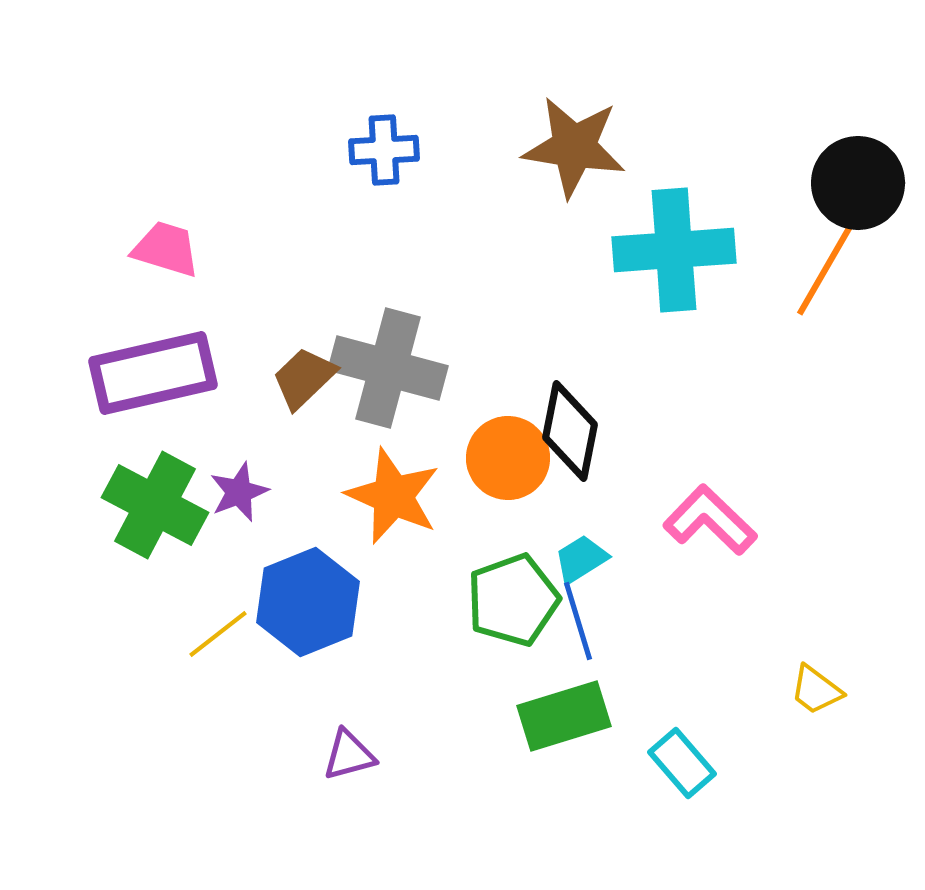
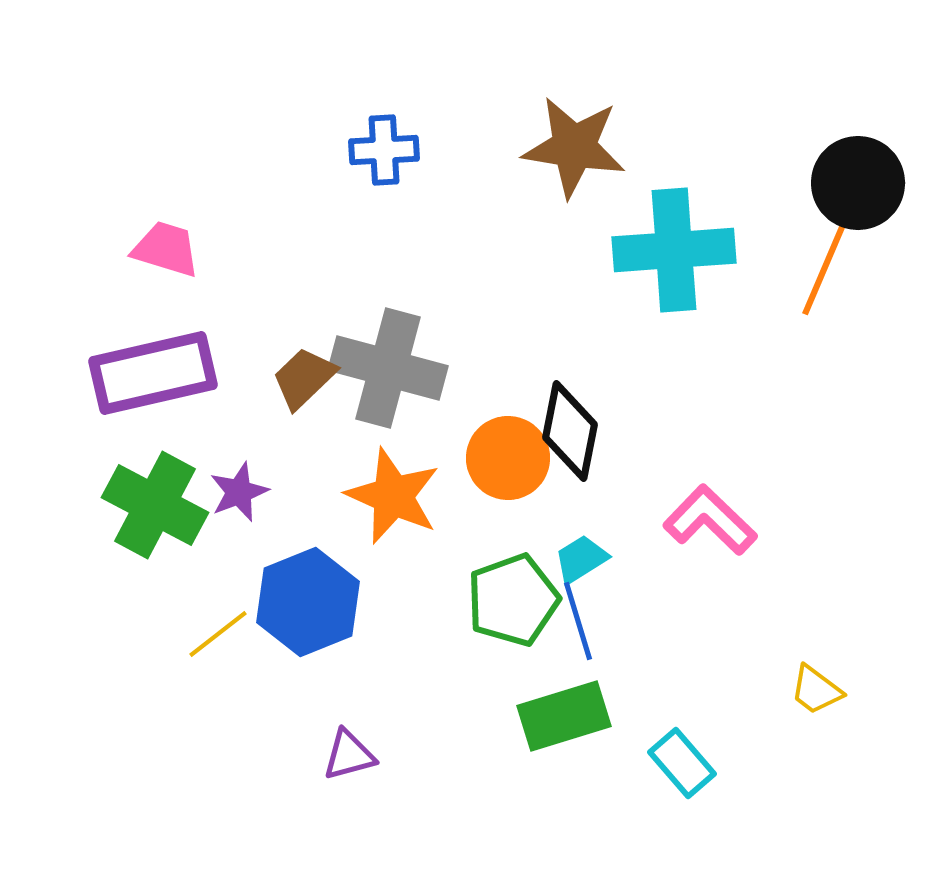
orange line: moved 1 px left, 3 px up; rotated 7 degrees counterclockwise
